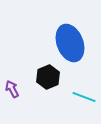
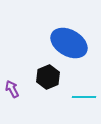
blue ellipse: moved 1 px left; rotated 39 degrees counterclockwise
cyan line: rotated 20 degrees counterclockwise
